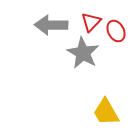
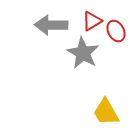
red triangle: moved 1 px right, 1 px up; rotated 15 degrees clockwise
